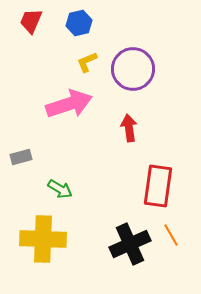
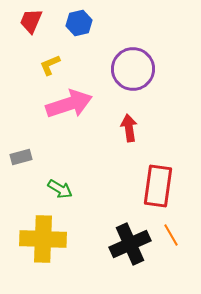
yellow L-shape: moved 37 px left, 3 px down
